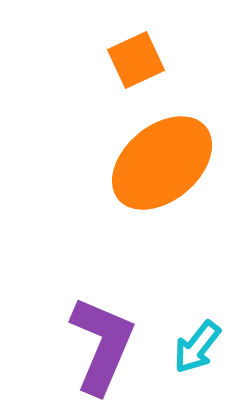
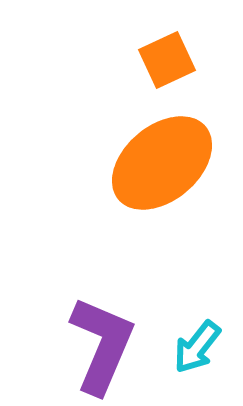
orange square: moved 31 px right
